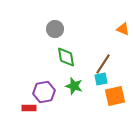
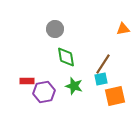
orange triangle: rotated 32 degrees counterclockwise
red rectangle: moved 2 px left, 27 px up
